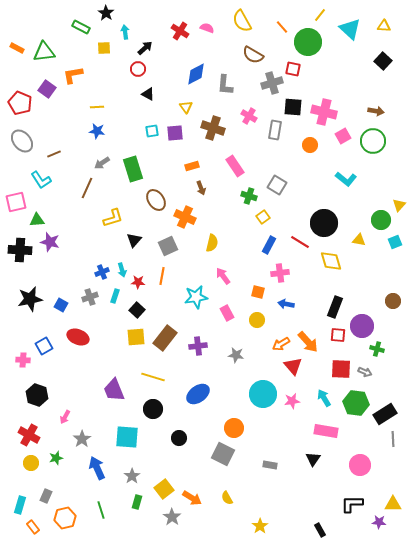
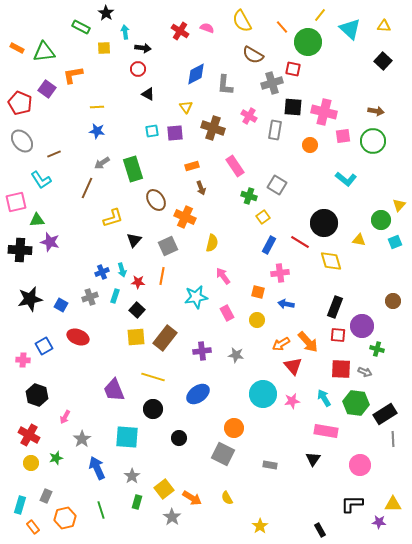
black arrow at (145, 48): moved 2 px left; rotated 49 degrees clockwise
pink square at (343, 136): rotated 21 degrees clockwise
purple cross at (198, 346): moved 4 px right, 5 px down
